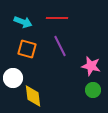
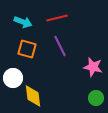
red line: rotated 15 degrees counterclockwise
pink star: moved 2 px right, 1 px down
green circle: moved 3 px right, 8 px down
